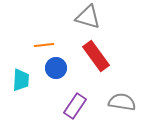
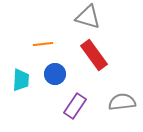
orange line: moved 1 px left, 1 px up
red rectangle: moved 2 px left, 1 px up
blue circle: moved 1 px left, 6 px down
gray semicircle: rotated 16 degrees counterclockwise
